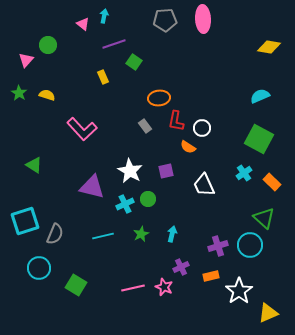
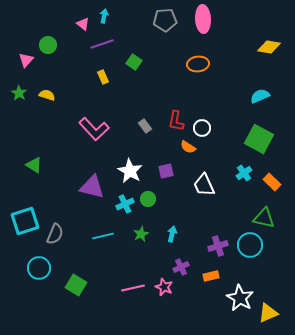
purple line at (114, 44): moved 12 px left
orange ellipse at (159, 98): moved 39 px right, 34 px up
pink L-shape at (82, 129): moved 12 px right
green triangle at (264, 218): rotated 30 degrees counterclockwise
white star at (239, 291): moved 1 px right, 7 px down; rotated 8 degrees counterclockwise
